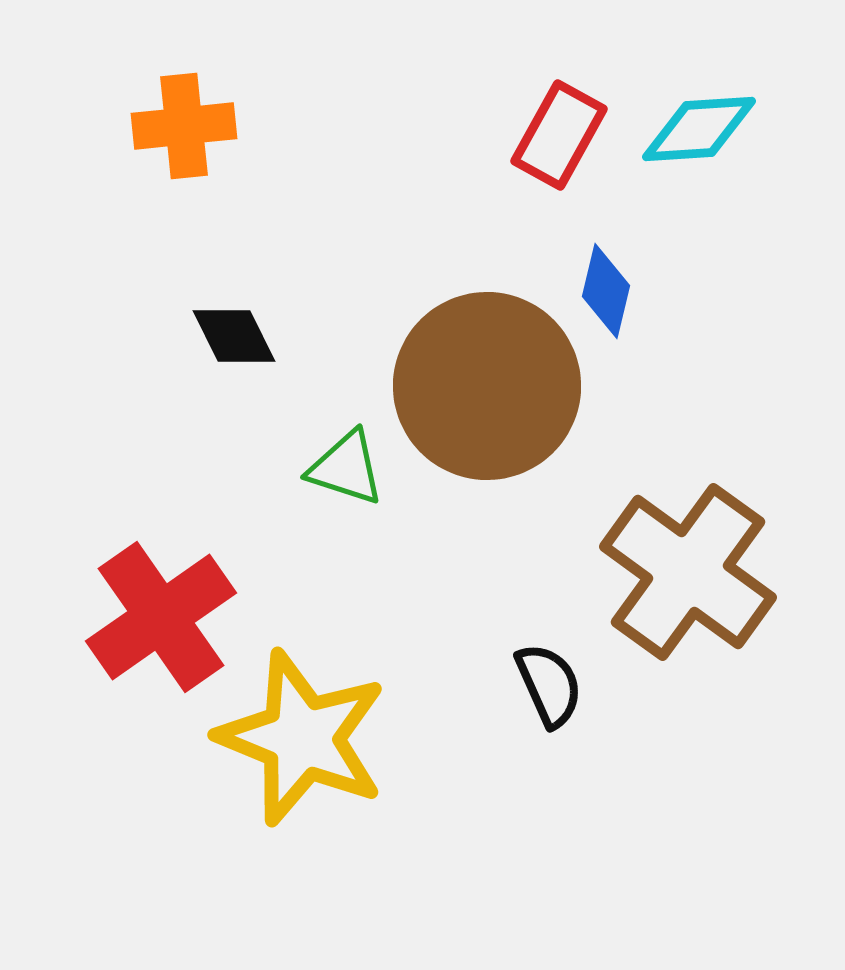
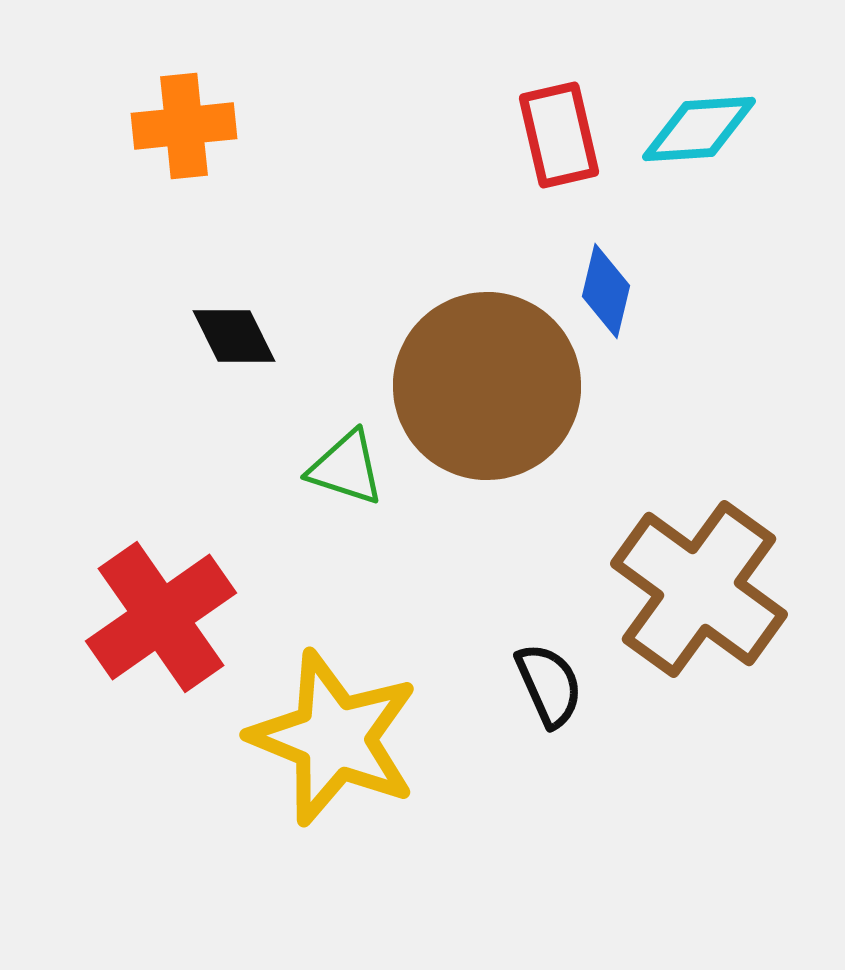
red rectangle: rotated 42 degrees counterclockwise
brown cross: moved 11 px right, 17 px down
yellow star: moved 32 px right
